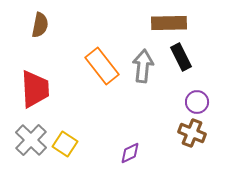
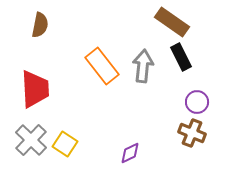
brown rectangle: moved 3 px right, 1 px up; rotated 36 degrees clockwise
